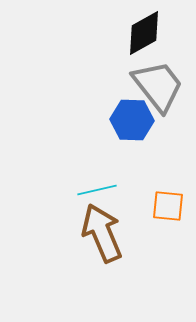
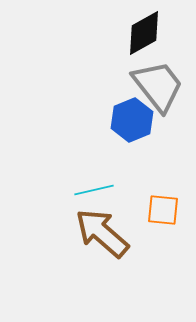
blue hexagon: rotated 24 degrees counterclockwise
cyan line: moved 3 px left
orange square: moved 5 px left, 4 px down
brown arrow: rotated 26 degrees counterclockwise
